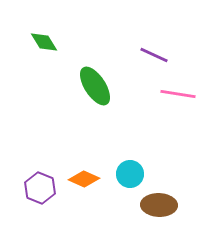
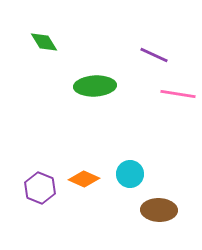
green ellipse: rotated 60 degrees counterclockwise
brown ellipse: moved 5 px down
